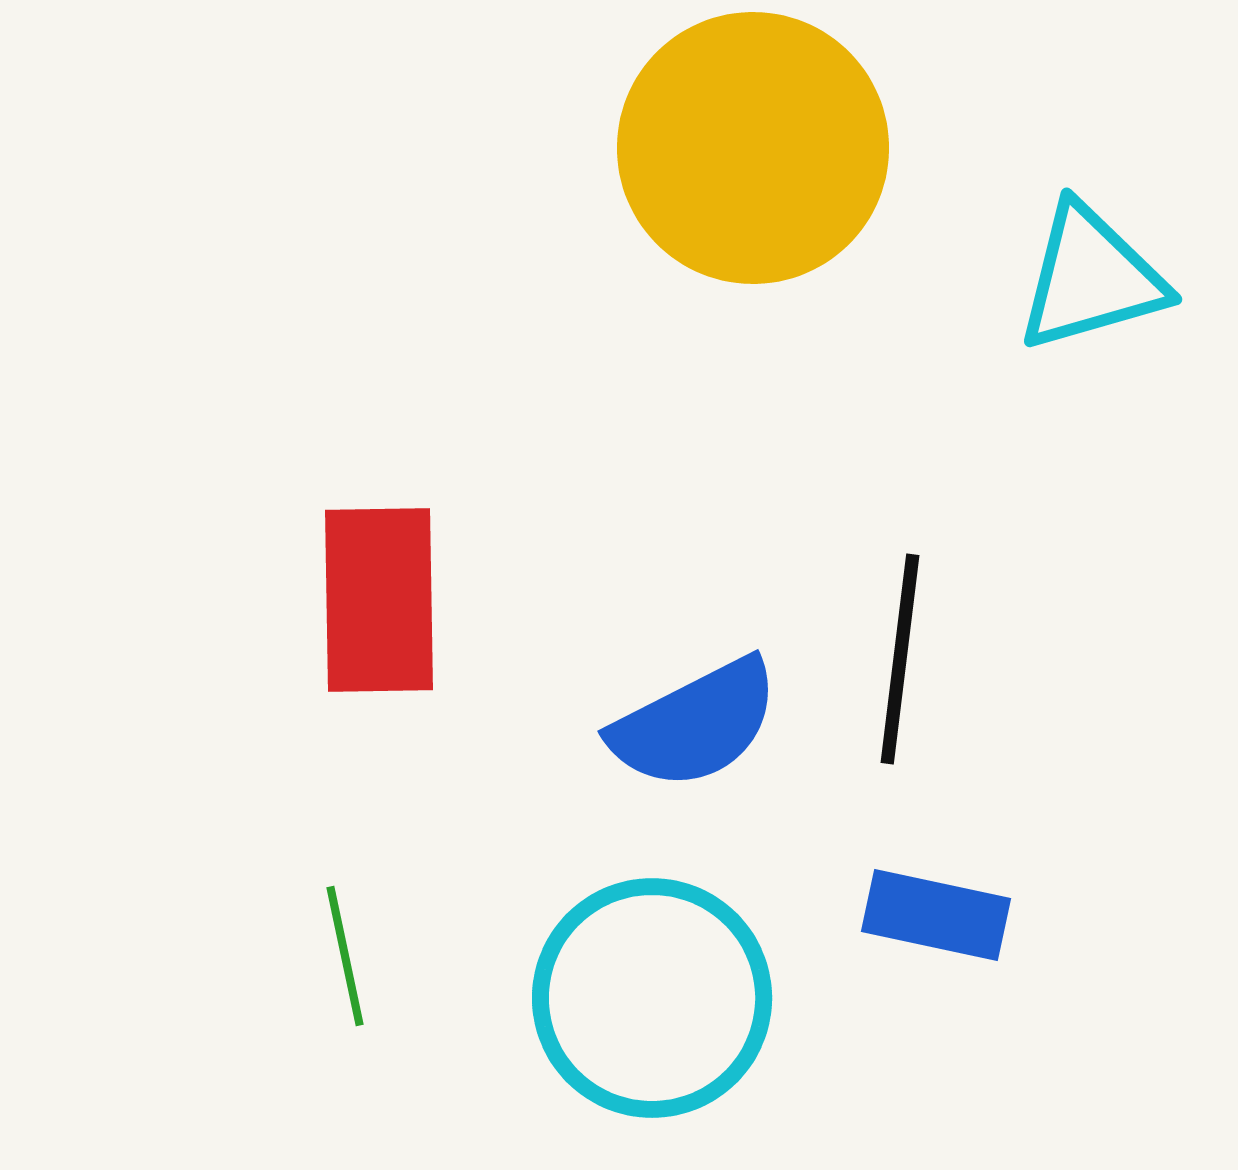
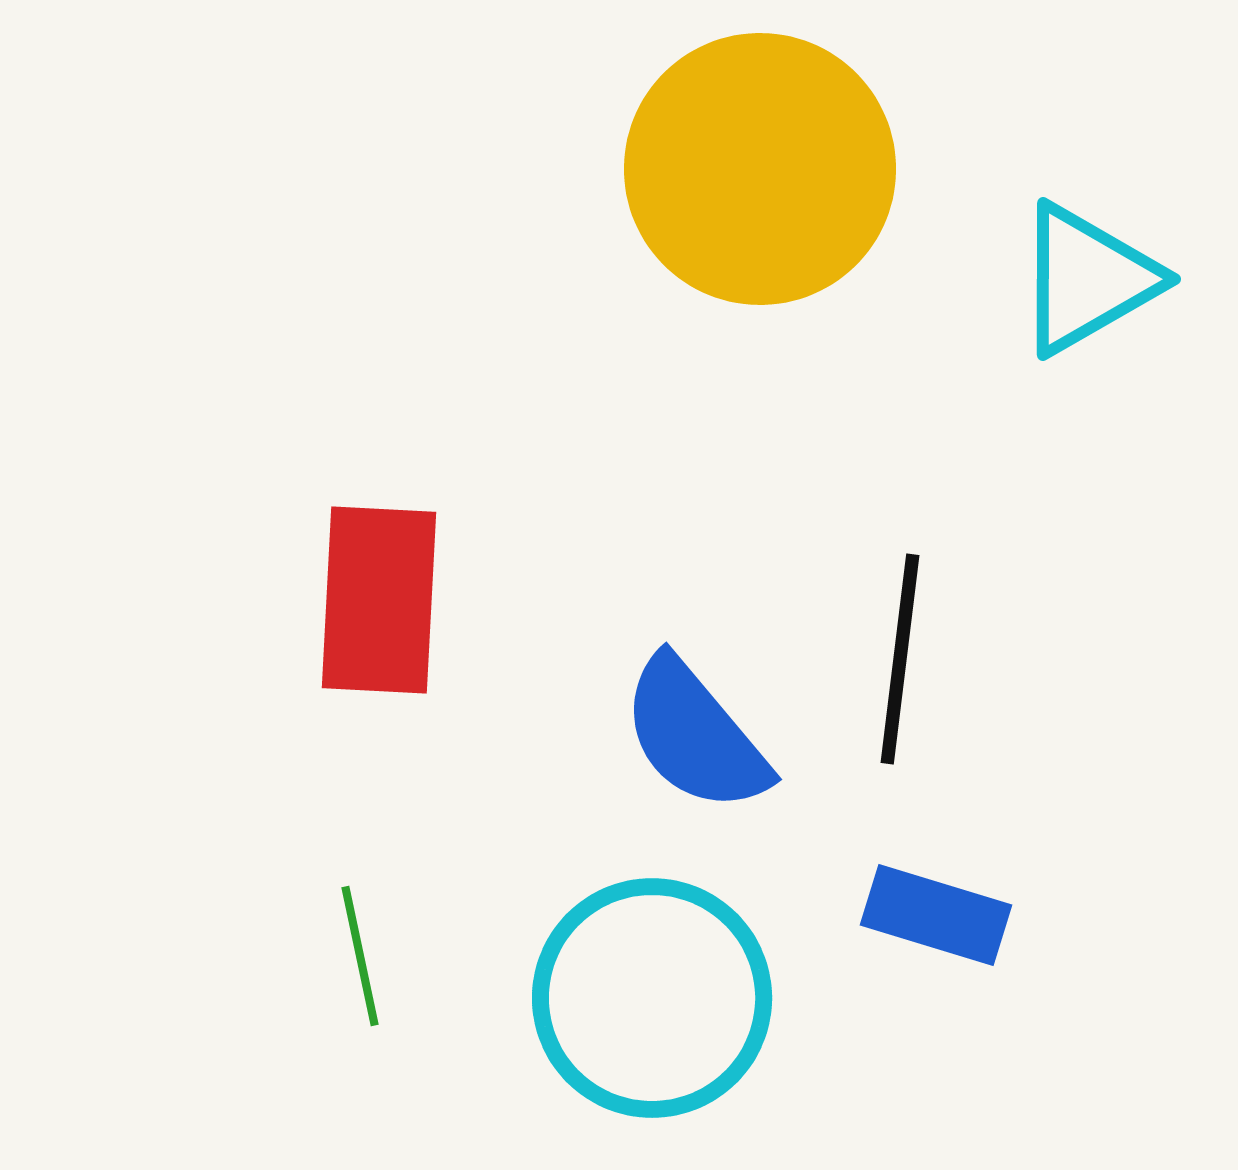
yellow circle: moved 7 px right, 21 px down
cyan triangle: moved 4 px left, 1 px down; rotated 14 degrees counterclockwise
red rectangle: rotated 4 degrees clockwise
blue semicircle: moved 11 px down; rotated 77 degrees clockwise
blue rectangle: rotated 5 degrees clockwise
green line: moved 15 px right
